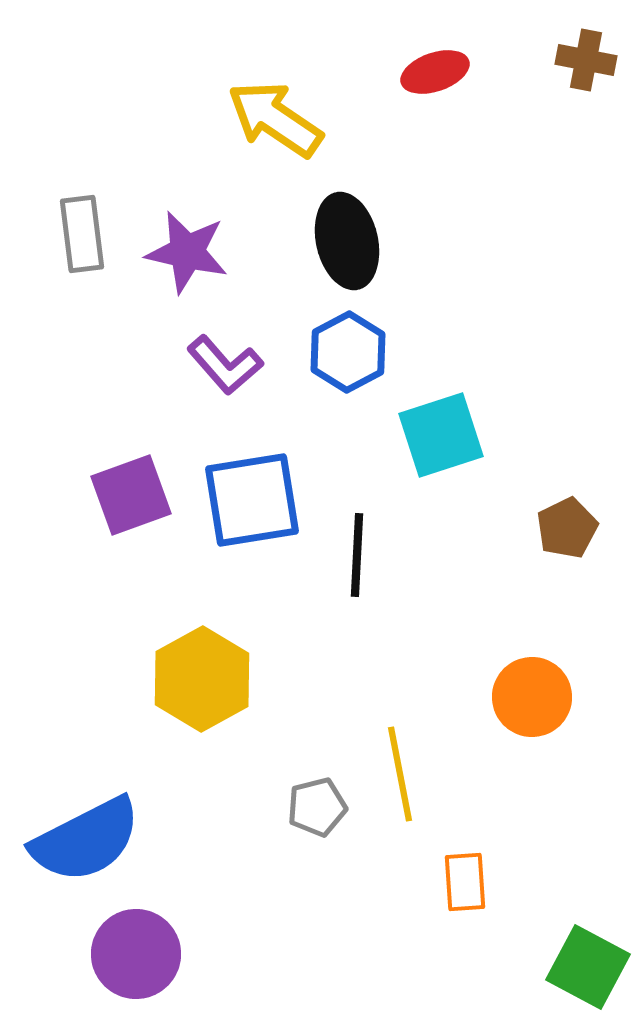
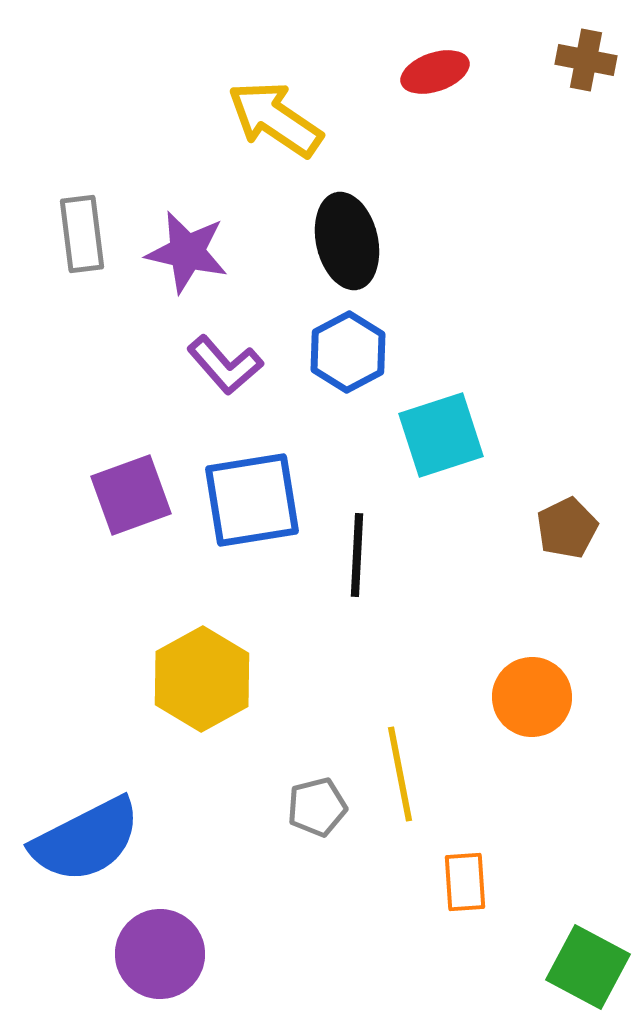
purple circle: moved 24 px right
